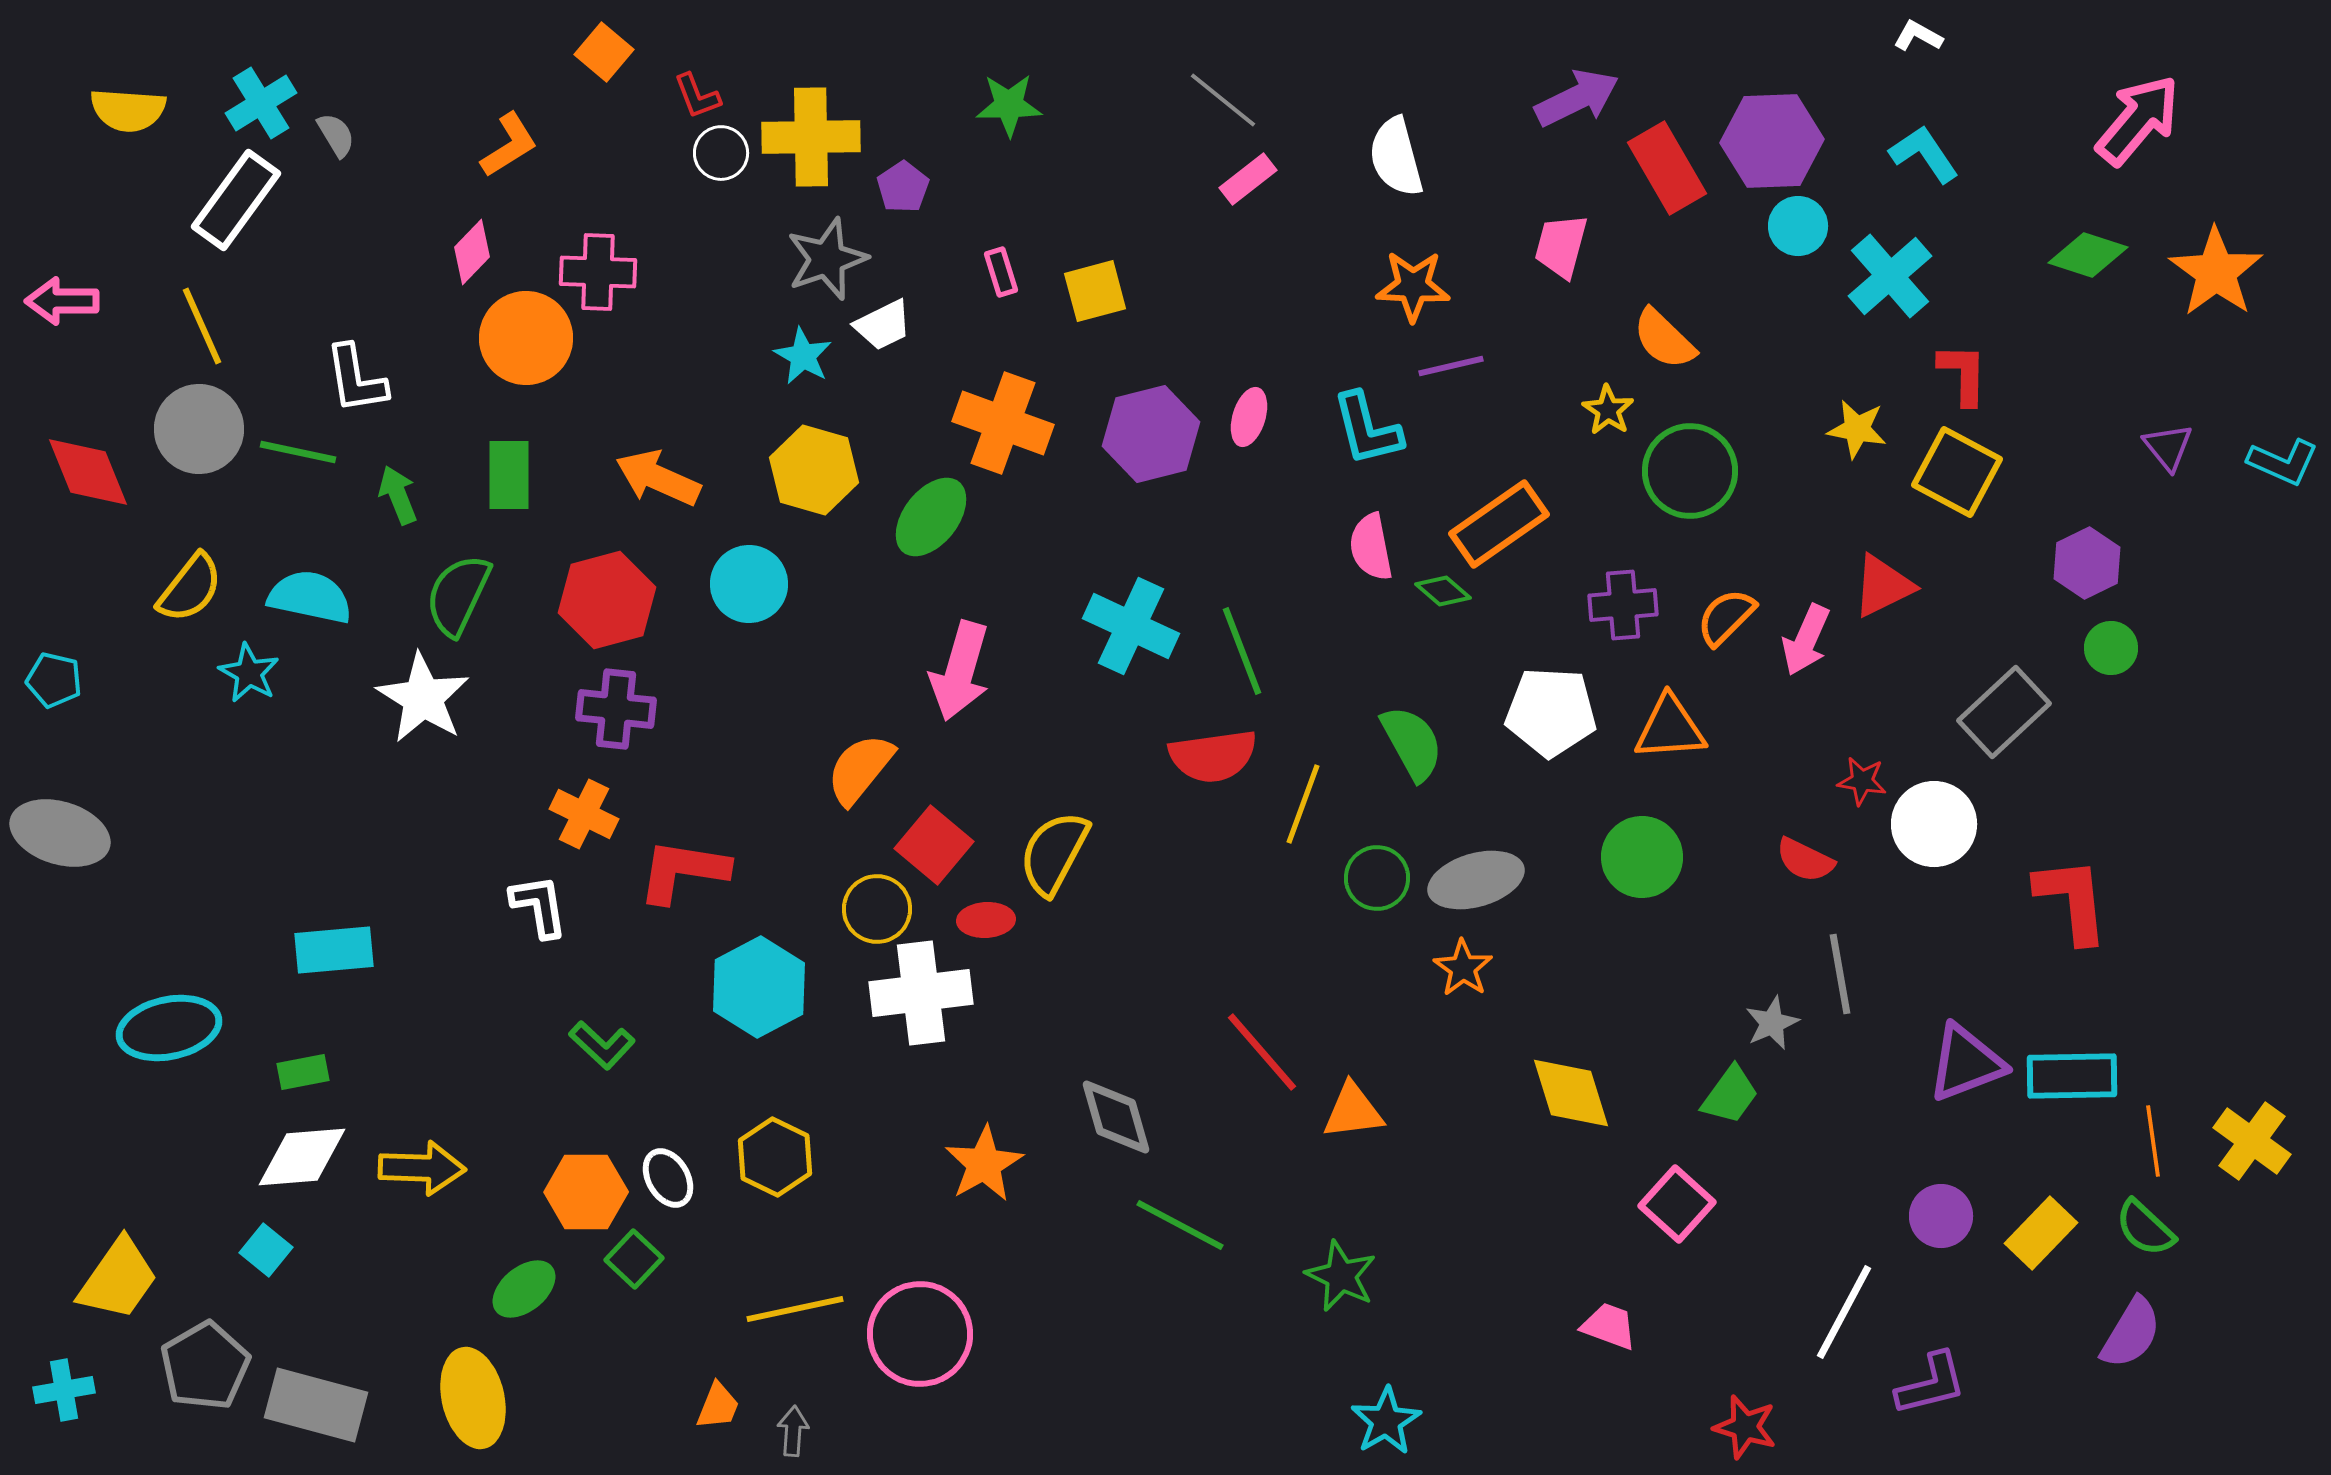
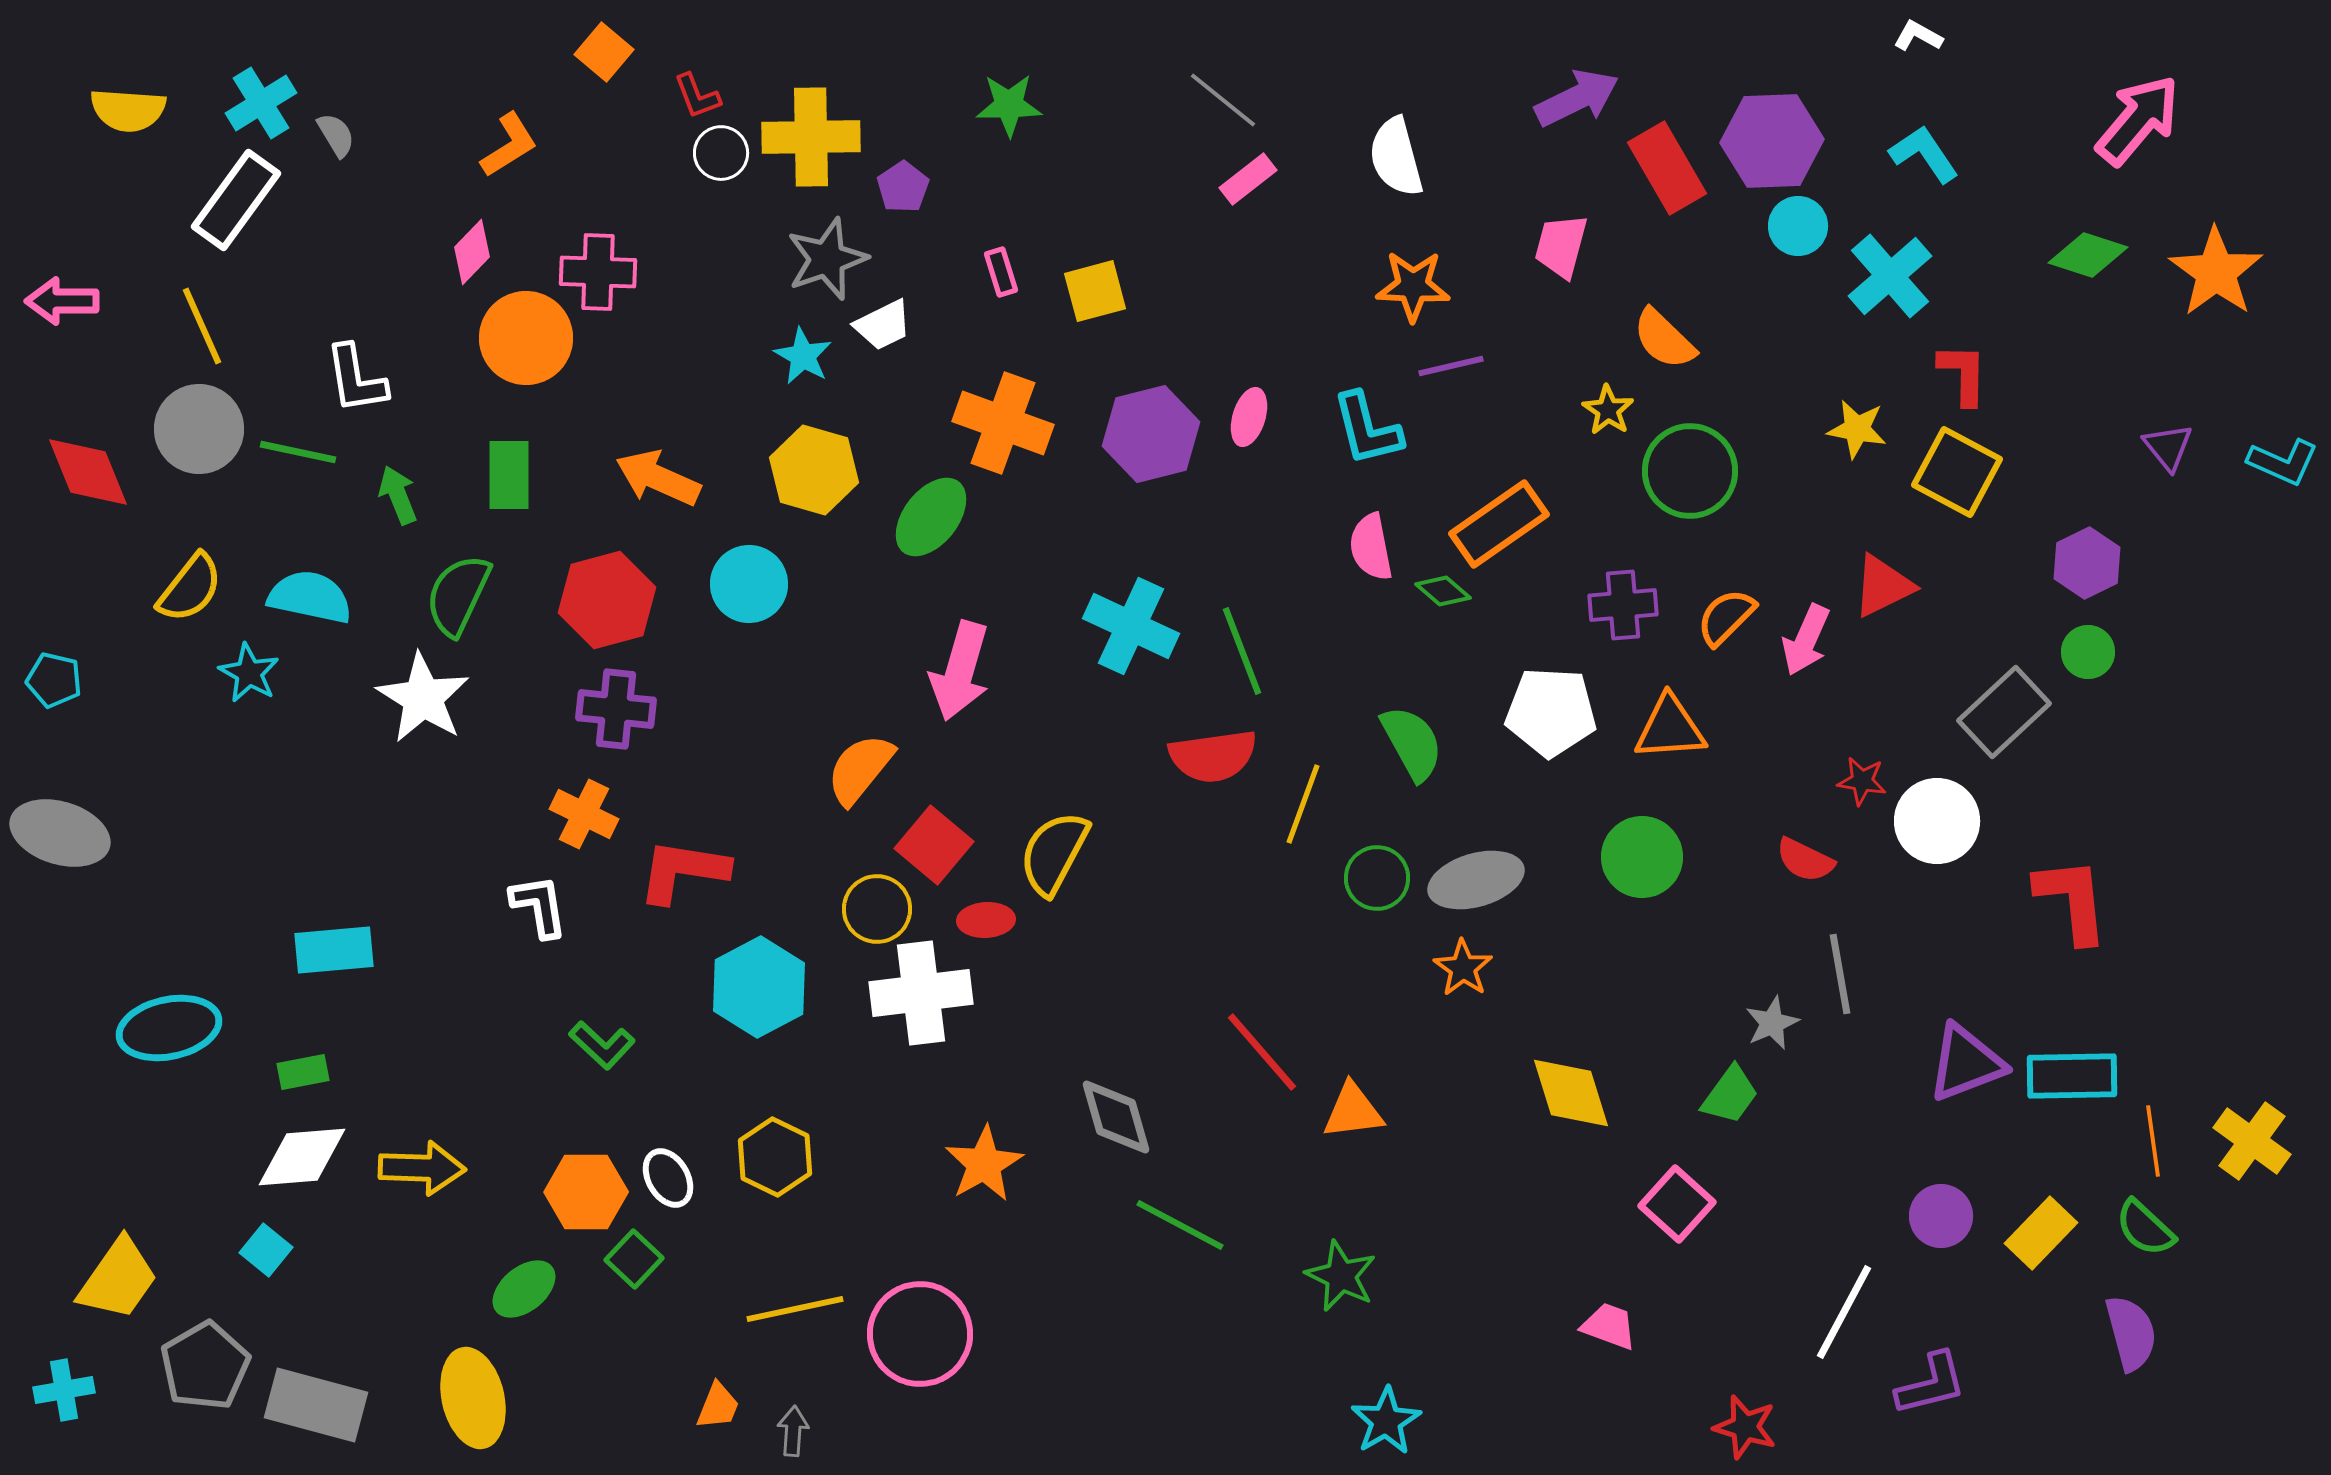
green circle at (2111, 648): moved 23 px left, 4 px down
white circle at (1934, 824): moved 3 px right, 3 px up
purple semicircle at (2131, 1333): rotated 46 degrees counterclockwise
